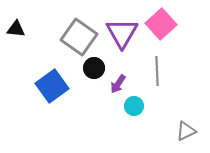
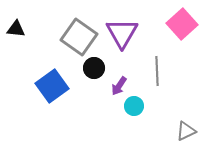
pink square: moved 21 px right
purple arrow: moved 1 px right, 2 px down
